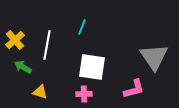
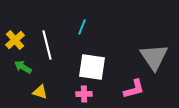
white line: rotated 24 degrees counterclockwise
